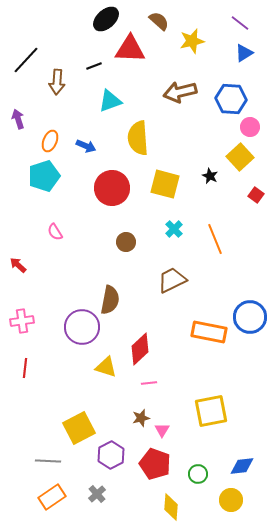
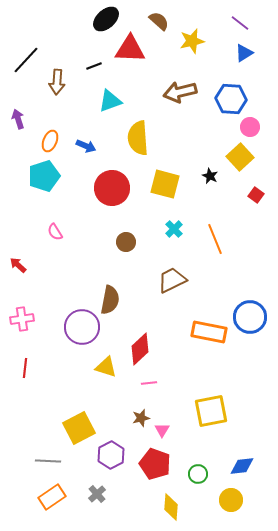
pink cross at (22, 321): moved 2 px up
